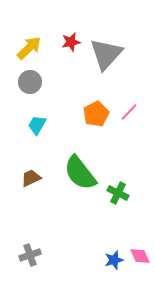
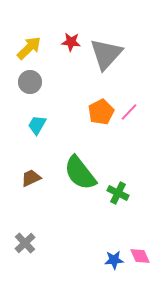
red star: rotated 18 degrees clockwise
orange pentagon: moved 5 px right, 2 px up
gray cross: moved 5 px left, 12 px up; rotated 25 degrees counterclockwise
blue star: rotated 12 degrees clockwise
